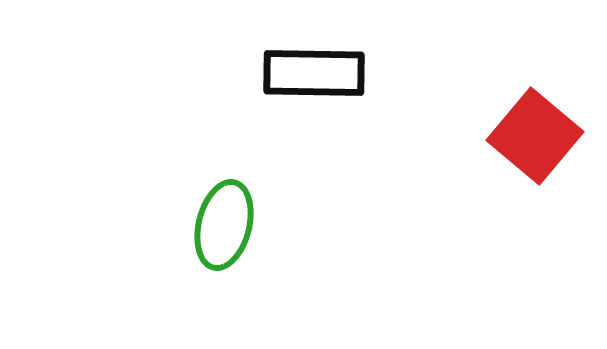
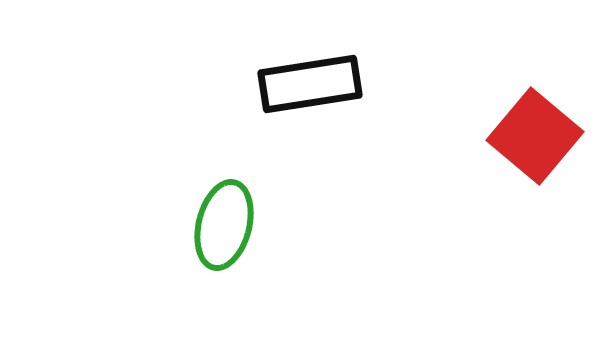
black rectangle: moved 4 px left, 11 px down; rotated 10 degrees counterclockwise
